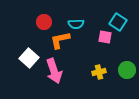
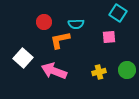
cyan square: moved 9 px up
pink square: moved 4 px right; rotated 16 degrees counterclockwise
white square: moved 6 px left
pink arrow: rotated 130 degrees clockwise
